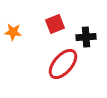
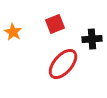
orange star: rotated 24 degrees clockwise
black cross: moved 6 px right, 2 px down
